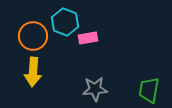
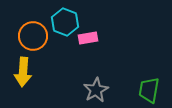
yellow arrow: moved 10 px left
gray star: moved 1 px right, 1 px down; rotated 25 degrees counterclockwise
